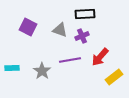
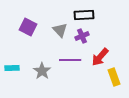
black rectangle: moved 1 px left, 1 px down
gray triangle: rotated 28 degrees clockwise
purple line: rotated 10 degrees clockwise
yellow rectangle: rotated 72 degrees counterclockwise
